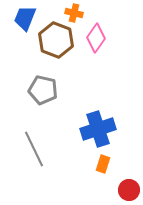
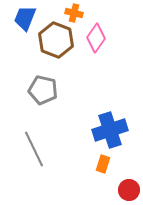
blue cross: moved 12 px right, 1 px down
